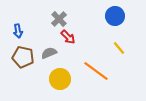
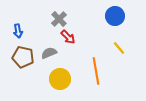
orange line: rotated 44 degrees clockwise
